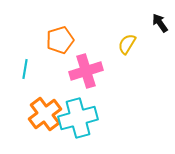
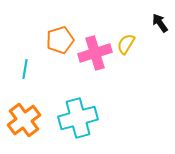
yellow semicircle: moved 1 px left
pink cross: moved 9 px right, 18 px up
orange cross: moved 21 px left, 6 px down
